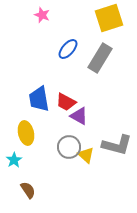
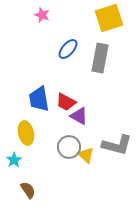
gray rectangle: rotated 20 degrees counterclockwise
